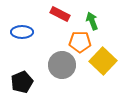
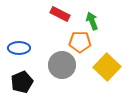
blue ellipse: moved 3 px left, 16 px down
yellow square: moved 4 px right, 6 px down
